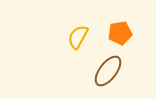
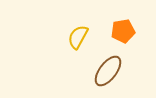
orange pentagon: moved 3 px right, 2 px up
